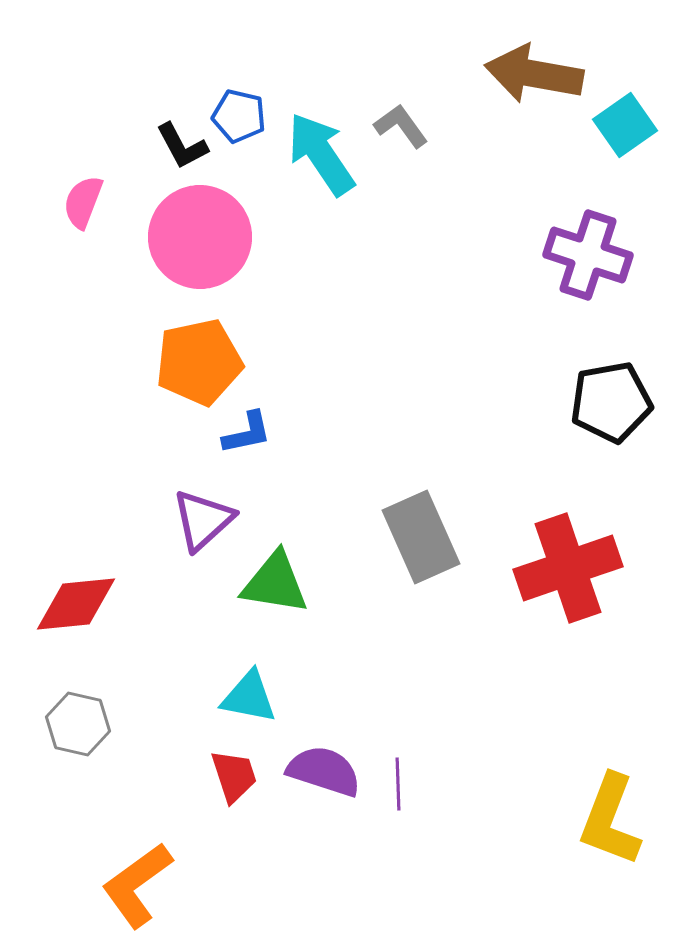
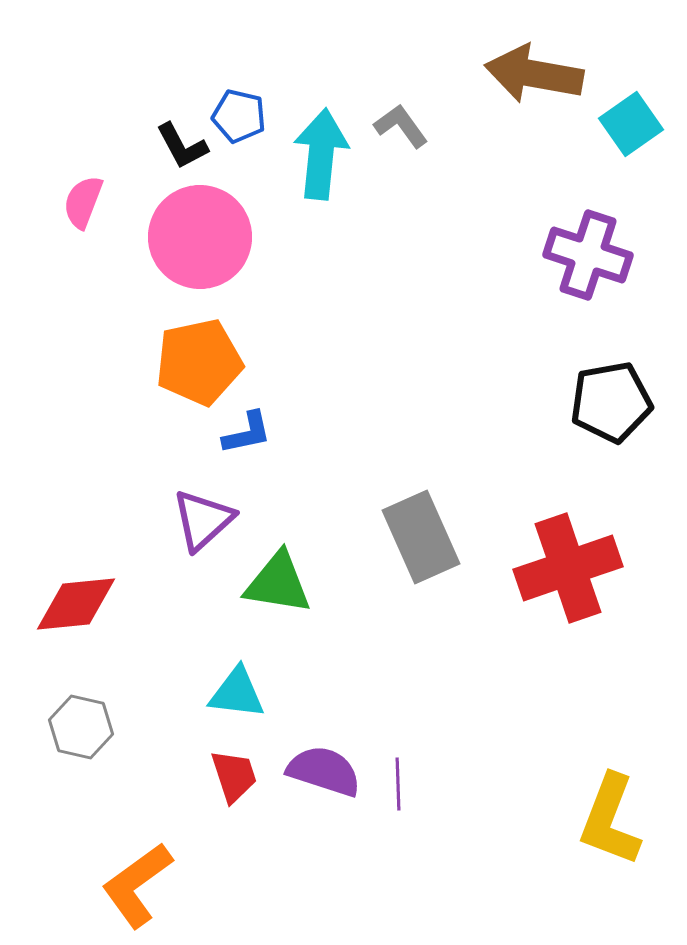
cyan square: moved 6 px right, 1 px up
cyan arrow: rotated 40 degrees clockwise
green triangle: moved 3 px right
cyan triangle: moved 12 px left, 4 px up; rotated 4 degrees counterclockwise
gray hexagon: moved 3 px right, 3 px down
